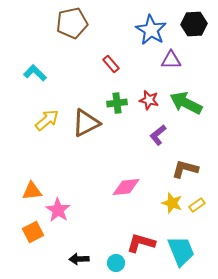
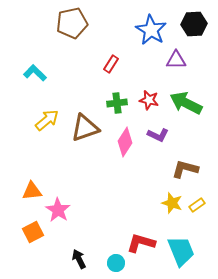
purple triangle: moved 5 px right
red rectangle: rotated 72 degrees clockwise
brown triangle: moved 1 px left, 5 px down; rotated 8 degrees clockwise
purple L-shape: rotated 115 degrees counterclockwise
pink diamond: moved 1 px left, 45 px up; rotated 52 degrees counterclockwise
black arrow: rotated 66 degrees clockwise
